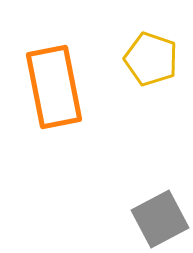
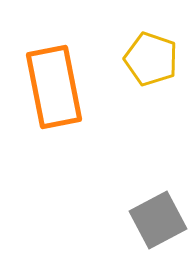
gray square: moved 2 px left, 1 px down
